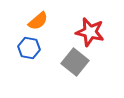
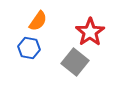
orange semicircle: rotated 15 degrees counterclockwise
red star: rotated 24 degrees clockwise
